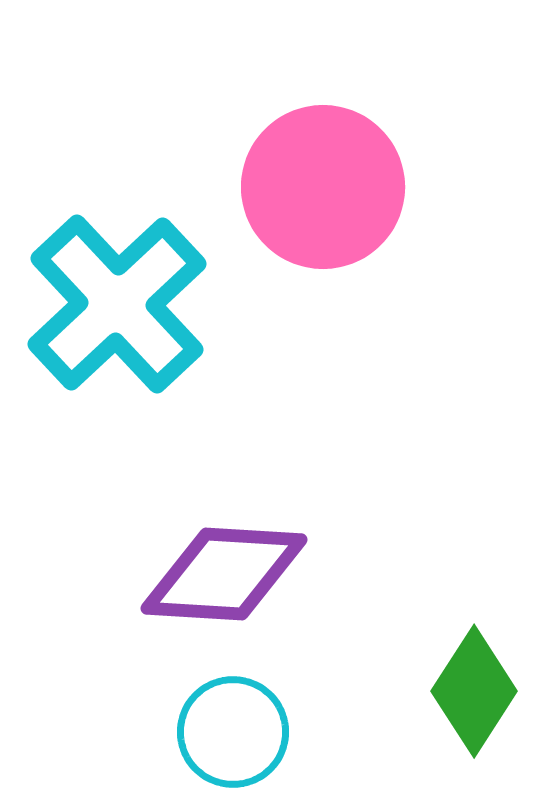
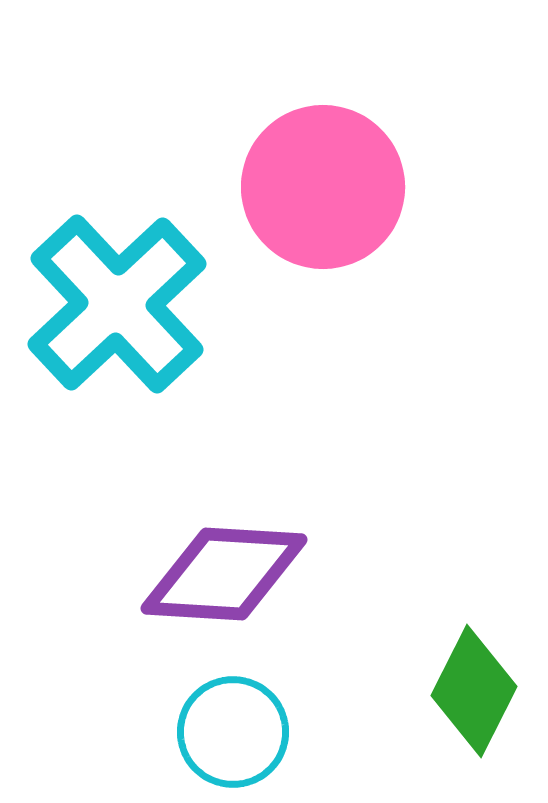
green diamond: rotated 6 degrees counterclockwise
